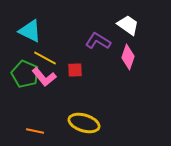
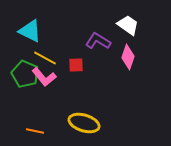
red square: moved 1 px right, 5 px up
